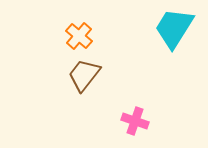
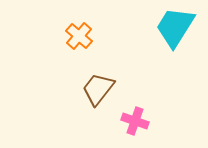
cyan trapezoid: moved 1 px right, 1 px up
brown trapezoid: moved 14 px right, 14 px down
